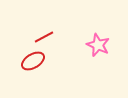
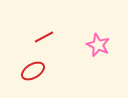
red ellipse: moved 10 px down
